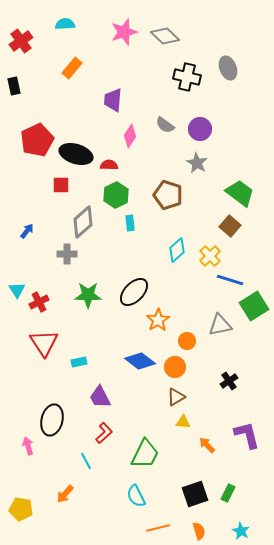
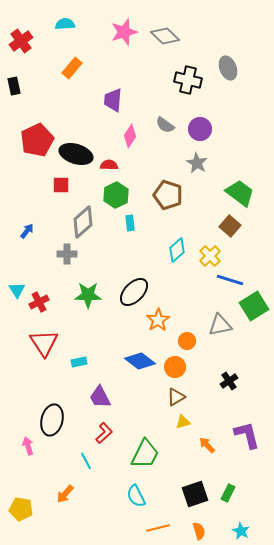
black cross at (187, 77): moved 1 px right, 3 px down
yellow triangle at (183, 422): rotated 21 degrees counterclockwise
